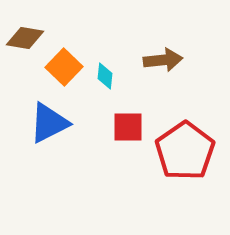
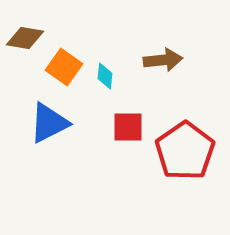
orange square: rotated 9 degrees counterclockwise
